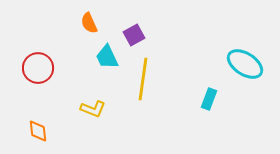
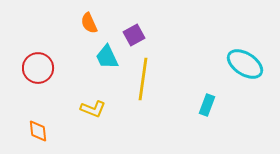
cyan rectangle: moved 2 px left, 6 px down
